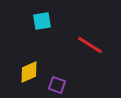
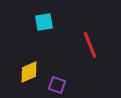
cyan square: moved 2 px right, 1 px down
red line: rotated 36 degrees clockwise
